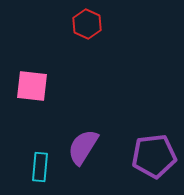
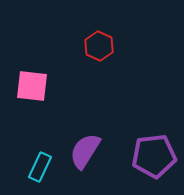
red hexagon: moved 12 px right, 22 px down
purple semicircle: moved 2 px right, 4 px down
cyan rectangle: rotated 20 degrees clockwise
